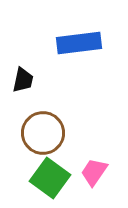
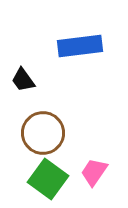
blue rectangle: moved 1 px right, 3 px down
black trapezoid: rotated 132 degrees clockwise
green square: moved 2 px left, 1 px down
